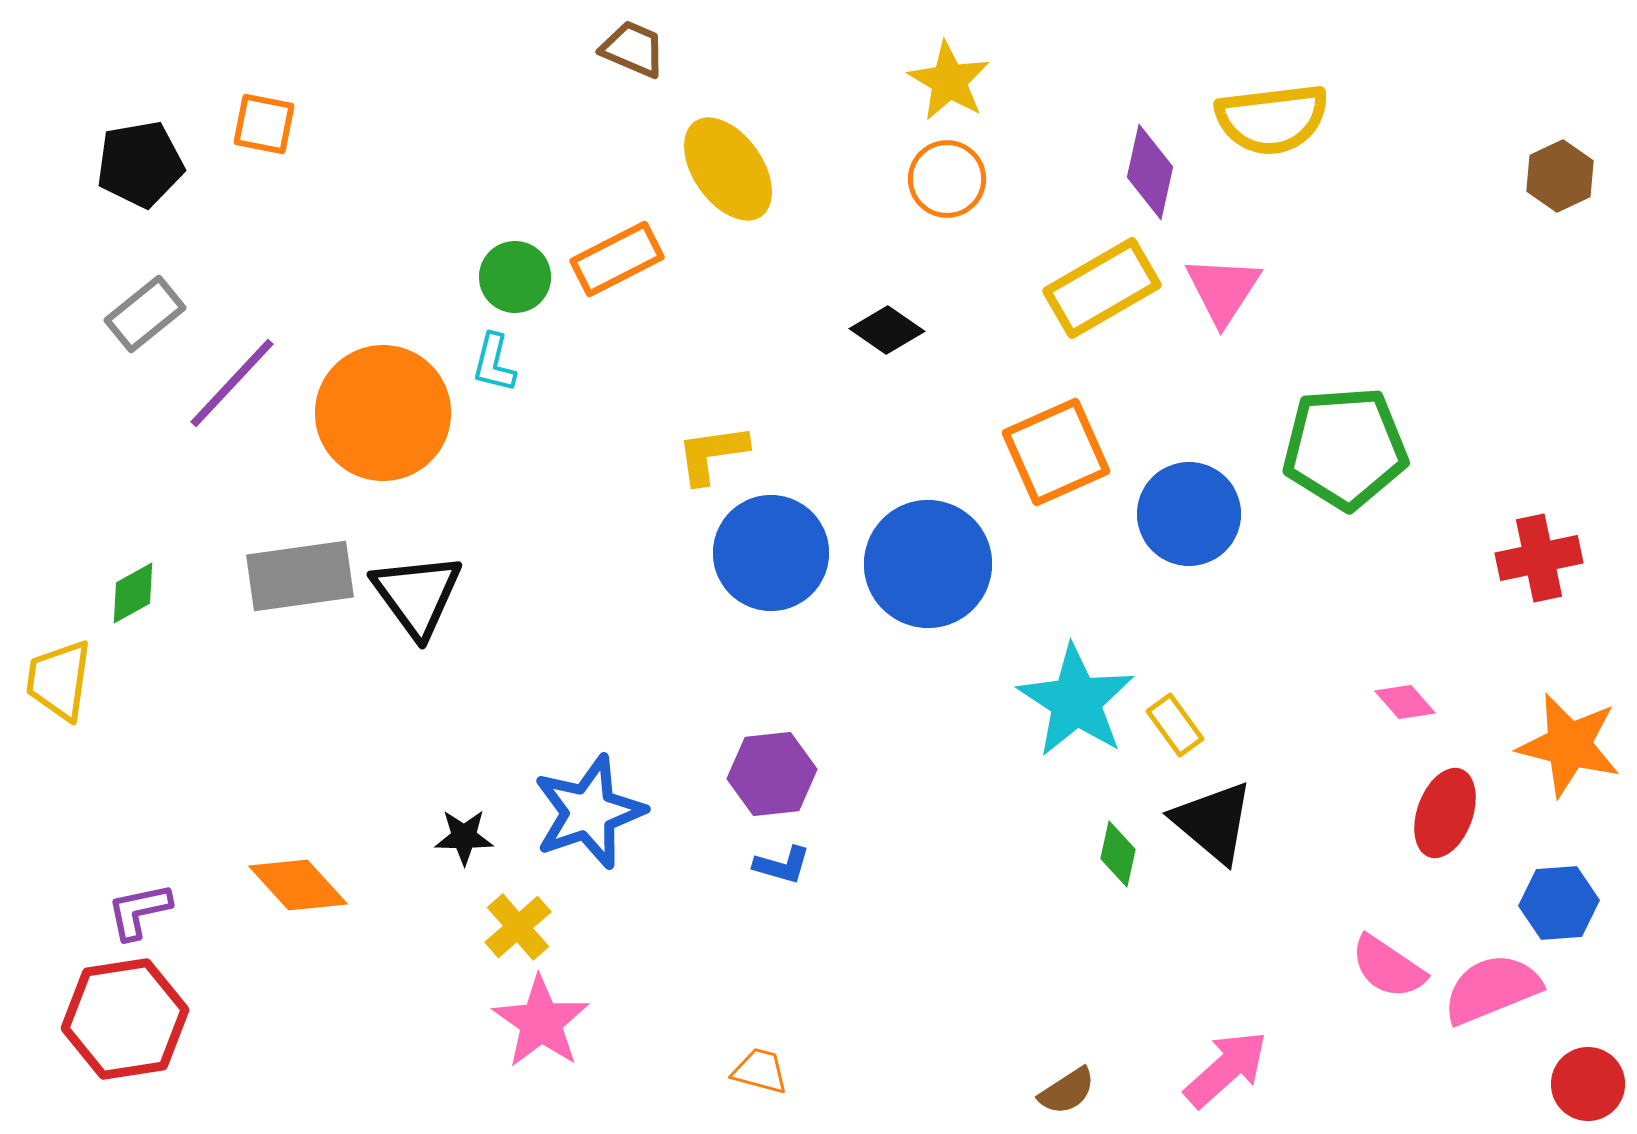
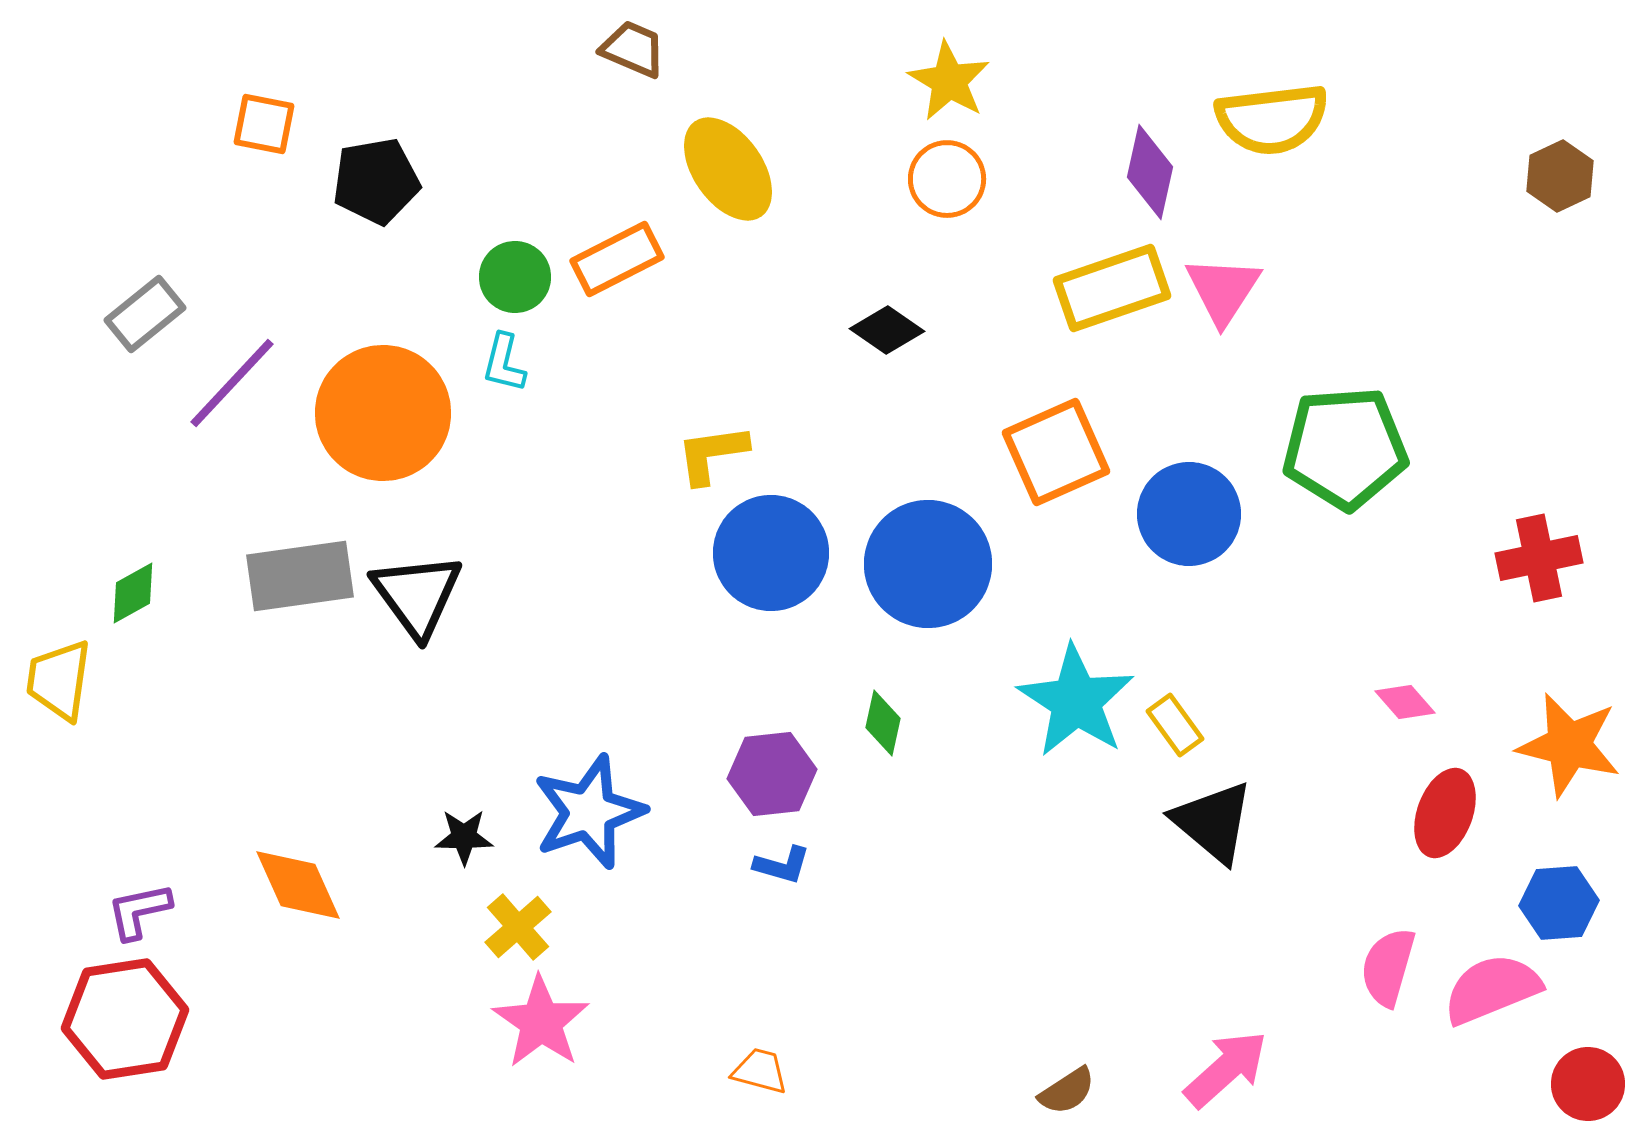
black pentagon at (140, 164): moved 236 px right, 17 px down
yellow rectangle at (1102, 288): moved 10 px right; rotated 11 degrees clockwise
cyan L-shape at (494, 363): moved 10 px right
green diamond at (1118, 854): moved 235 px left, 131 px up
orange diamond at (298, 885): rotated 18 degrees clockwise
pink semicircle at (1388, 967): rotated 72 degrees clockwise
